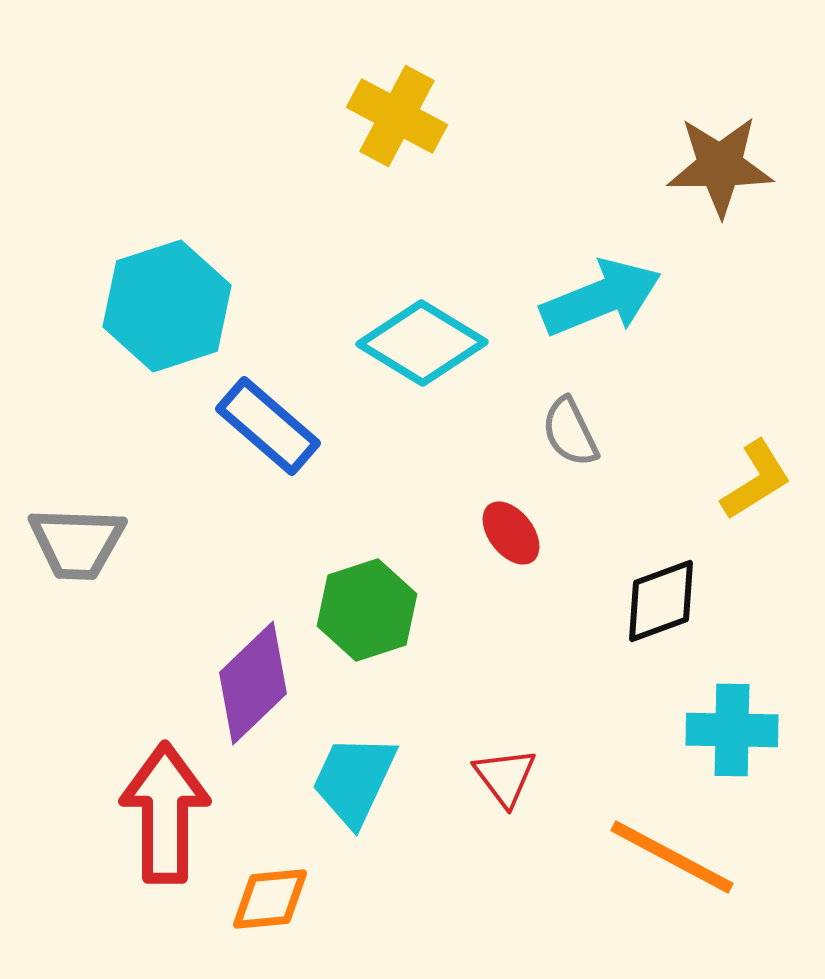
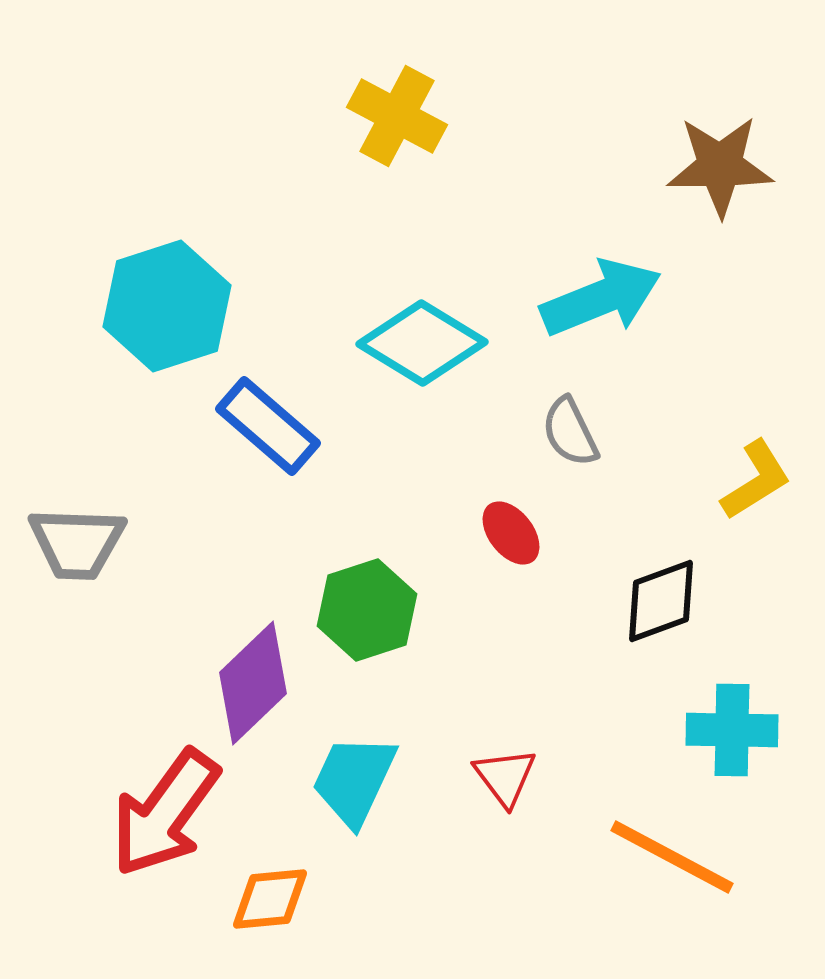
red arrow: rotated 144 degrees counterclockwise
